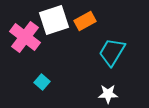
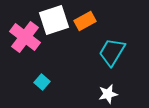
white star: rotated 12 degrees counterclockwise
